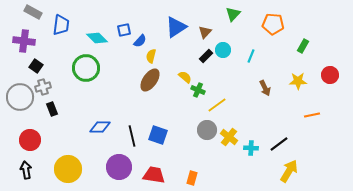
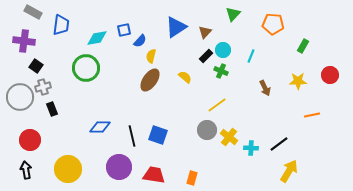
cyan diamond at (97, 38): rotated 55 degrees counterclockwise
green cross at (198, 90): moved 23 px right, 19 px up
